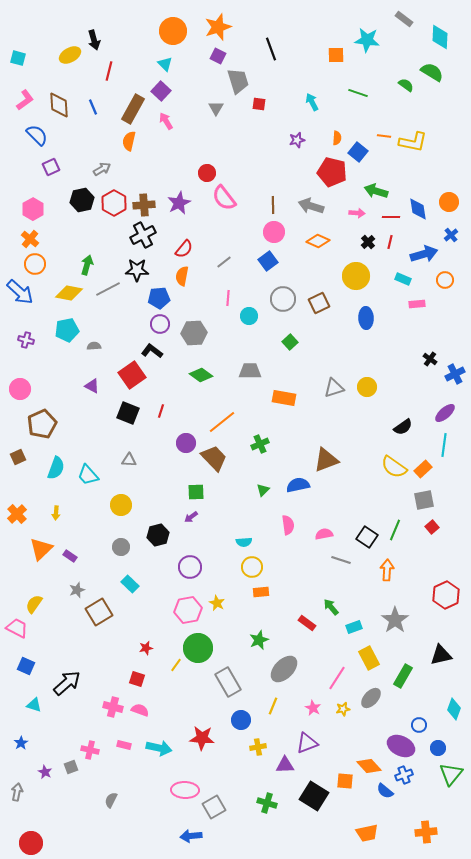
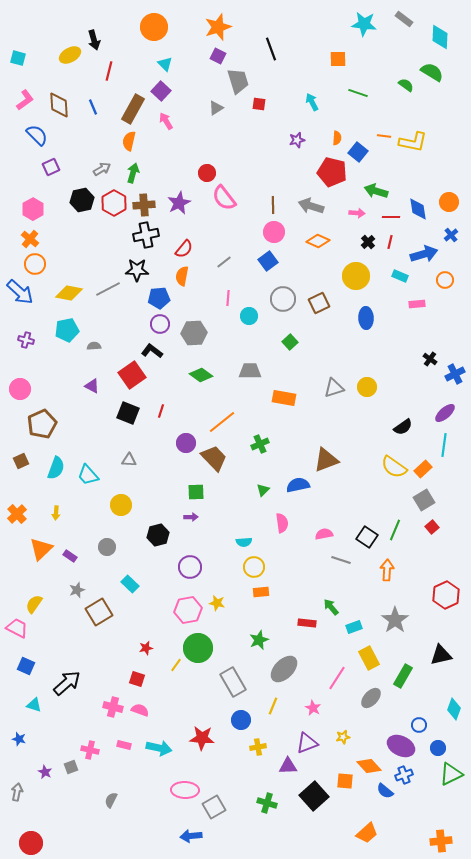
orange circle at (173, 31): moved 19 px left, 4 px up
cyan star at (367, 40): moved 3 px left, 16 px up
orange square at (336, 55): moved 2 px right, 4 px down
gray triangle at (216, 108): rotated 28 degrees clockwise
black cross at (143, 235): moved 3 px right; rotated 15 degrees clockwise
green arrow at (87, 265): moved 46 px right, 92 px up
cyan rectangle at (403, 279): moved 3 px left, 3 px up
brown square at (18, 457): moved 3 px right, 4 px down
gray square at (424, 500): rotated 20 degrees counterclockwise
purple arrow at (191, 517): rotated 144 degrees counterclockwise
pink semicircle at (288, 525): moved 6 px left, 2 px up
gray circle at (121, 547): moved 14 px left
yellow circle at (252, 567): moved 2 px right
yellow star at (217, 603): rotated 14 degrees counterclockwise
red rectangle at (307, 623): rotated 30 degrees counterclockwise
gray rectangle at (228, 682): moved 5 px right
yellow star at (343, 709): moved 28 px down
blue star at (21, 743): moved 2 px left, 4 px up; rotated 24 degrees counterclockwise
purple triangle at (285, 765): moved 3 px right, 1 px down
green triangle at (451, 774): rotated 25 degrees clockwise
black square at (314, 796): rotated 16 degrees clockwise
orange cross at (426, 832): moved 15 px right, 9 px down
orange trapezoid at (367, 833): rotated 30 degrees counterclockwise
